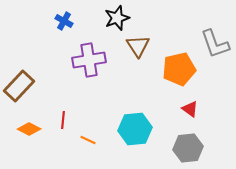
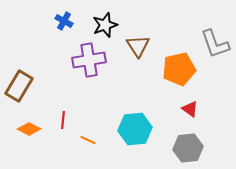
black star: moved 12 px left, 7 px down
brown rectangle: rotated 12 degrees counterclockwise
